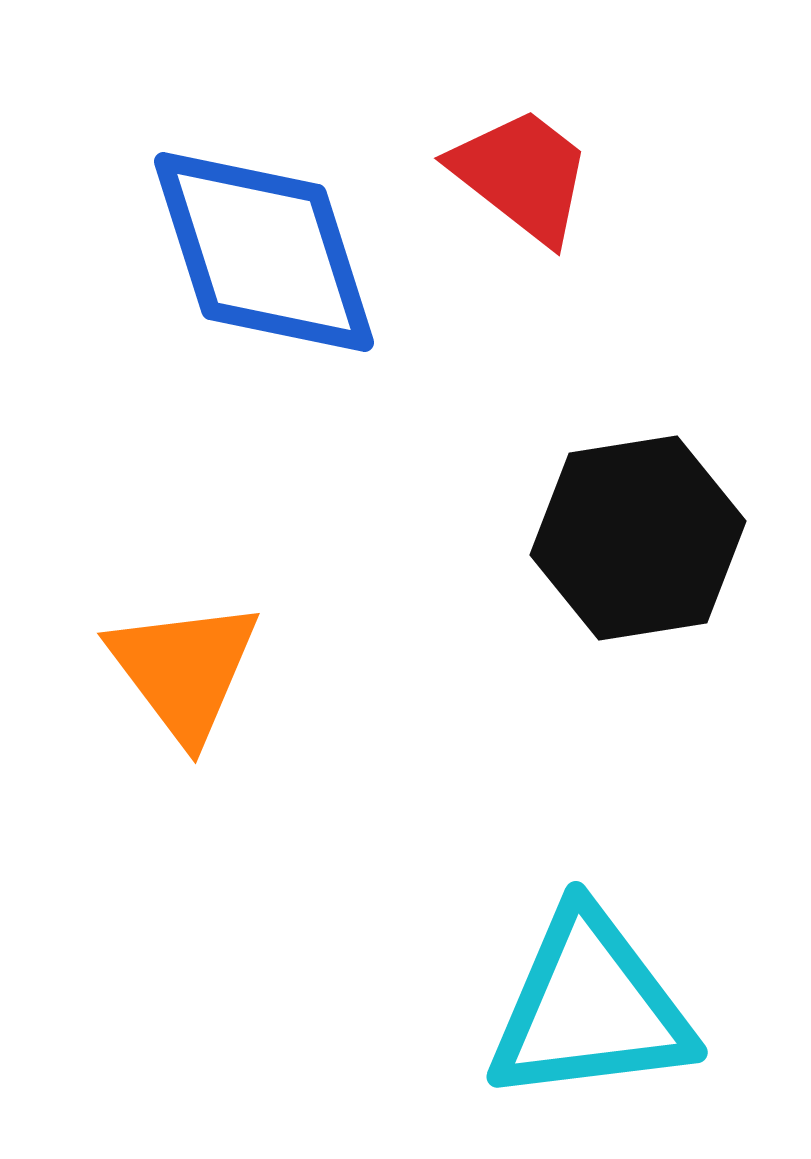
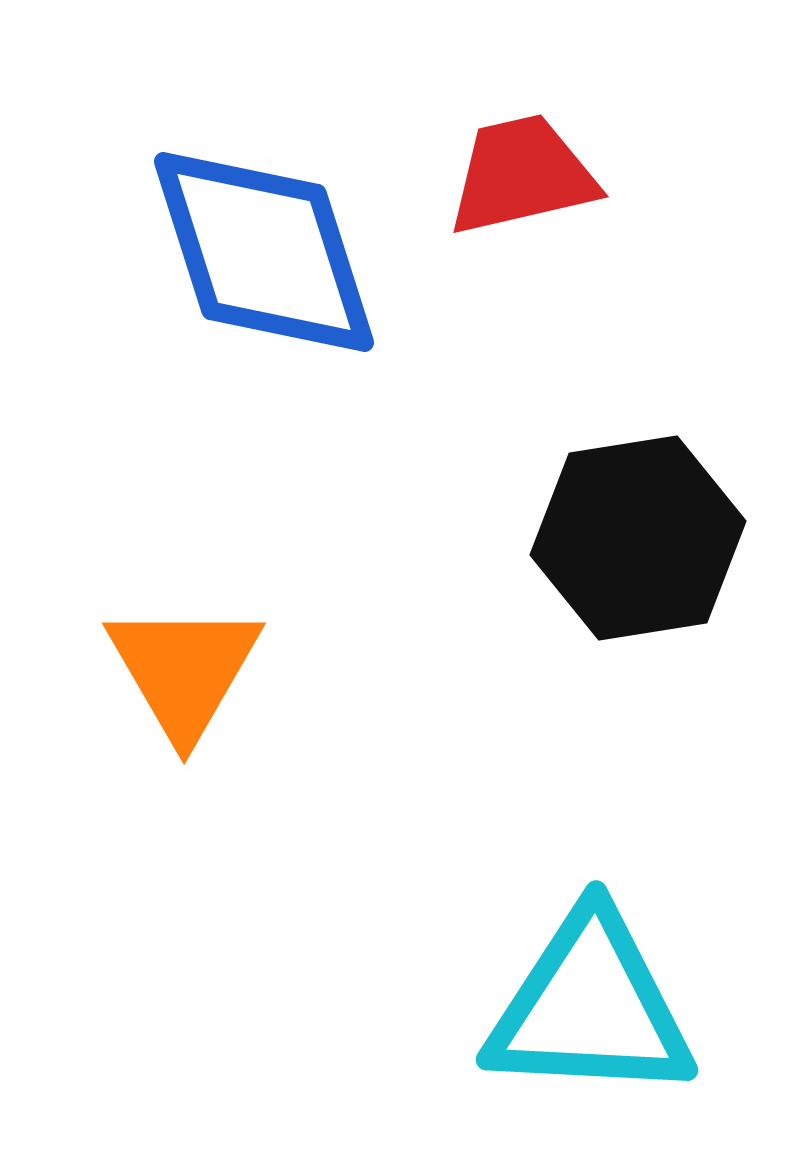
red trapezoid: rotated 51 degrees counterclockwise
orange triangle: rotated 7 degrees clockwise
cyan triangle: rotated 10 degrees clockwise
